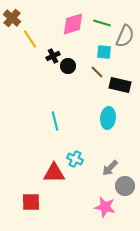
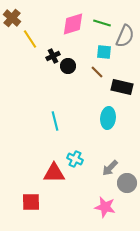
black rectangle: moved 2 px right, 2 px down
gray circle: moved 2 px right, 3 px up
